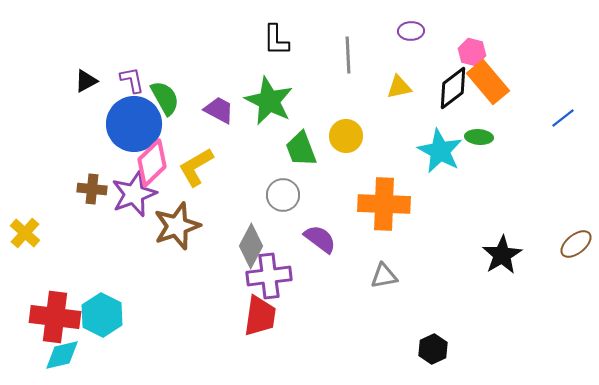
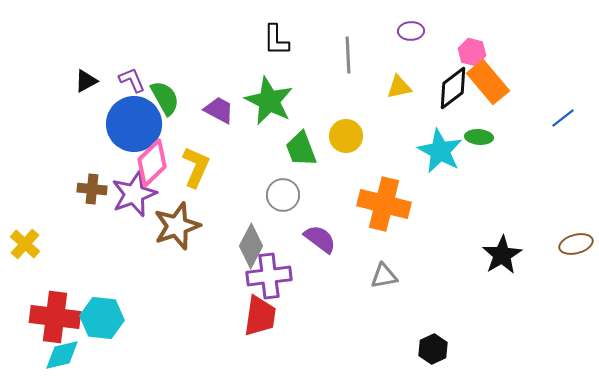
purple L-shape: rotated 12 degrees counterclockwise
yellow L-shape: rotated 144 degrees clockwise
orange cross: rotated 12 degrees clockwise
yellow cross: moved 11 px down
brown ellipse: rotated 24 degrees clockwise
cyan hexagon: moved 3 px down; rotated 21 degrees counterclockwise
